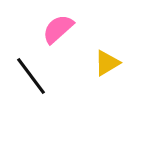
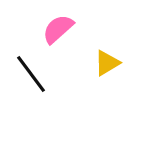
black line: moved 2 px up
